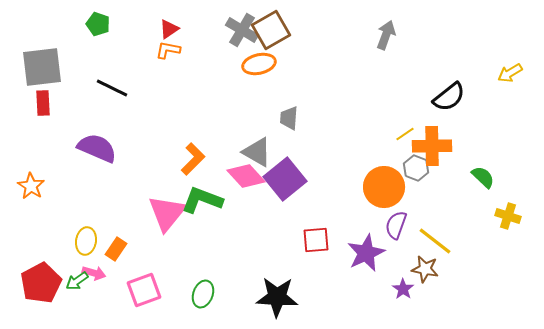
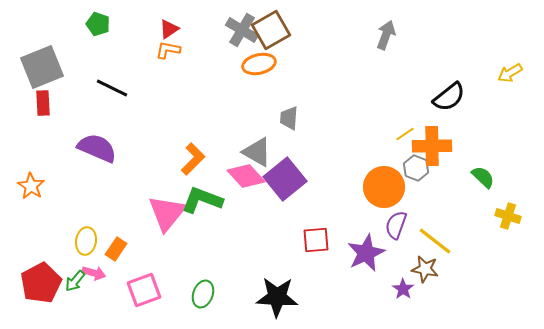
gray square at (42, 67): rotated 15 degrees counterclockwise
green arrow at (77, 281): moved 2 px left; rotated 15 degrees counterclockwise
